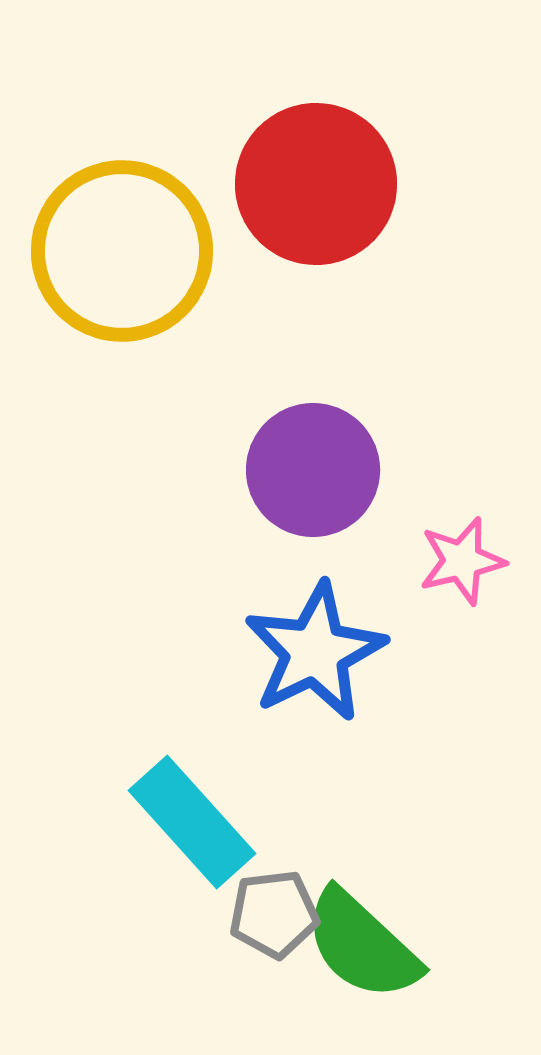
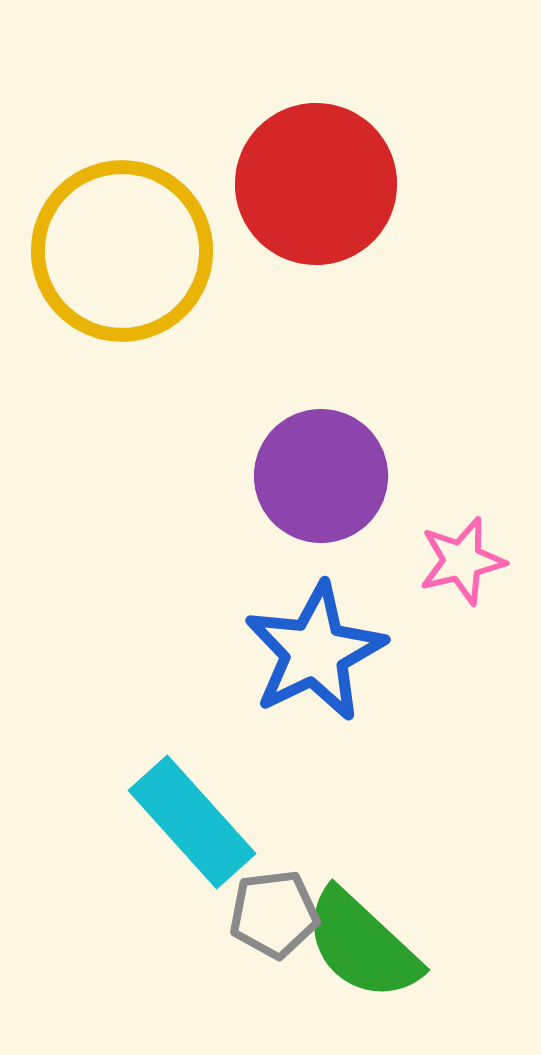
purple circle: moved 8 px right, 6 px down
